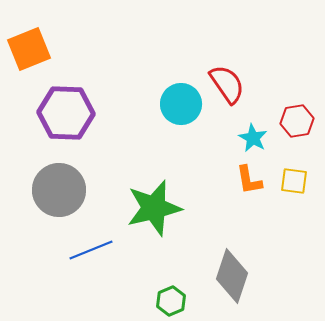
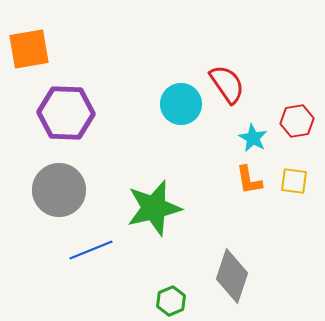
orange square: rotated 12 degrees clockwise
